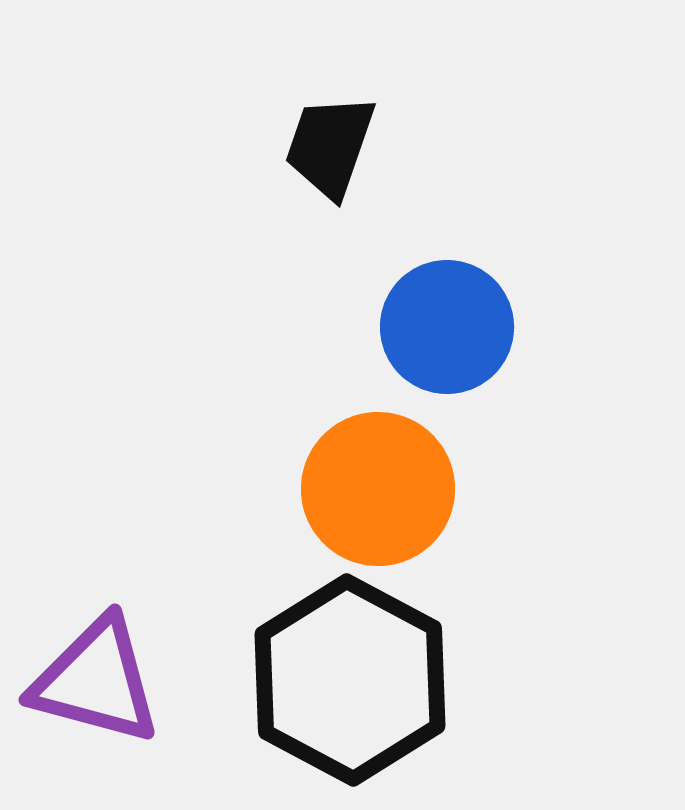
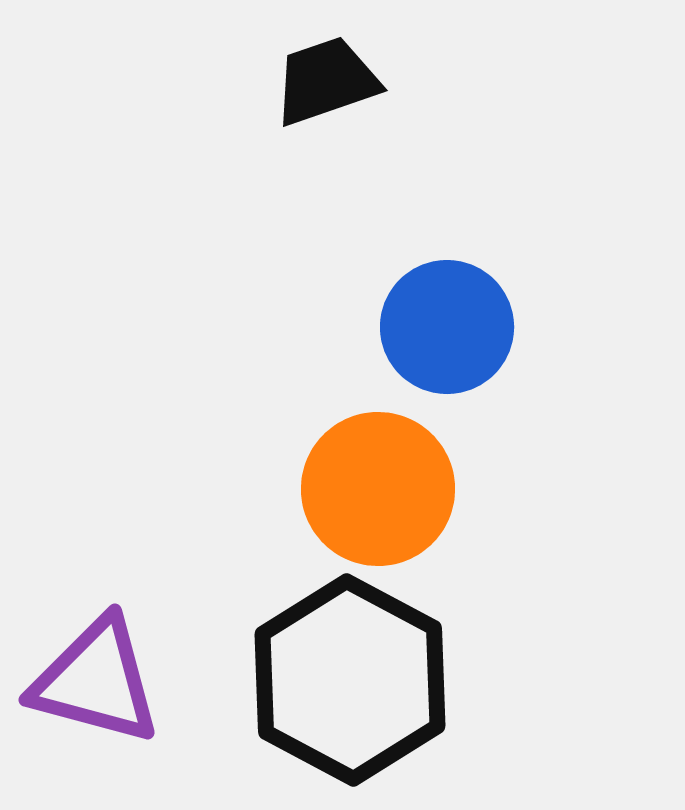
black trapezoid: moved 4 px left, 65 px up; rotated 52 degrees clockwise
